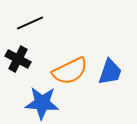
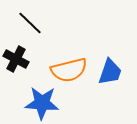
black line: rotated 68 degrees clockwise
black cross: moved 2 px left
orange semicircle: moved 1 px left, 1 px up; rotated 12 degrees clockwise
